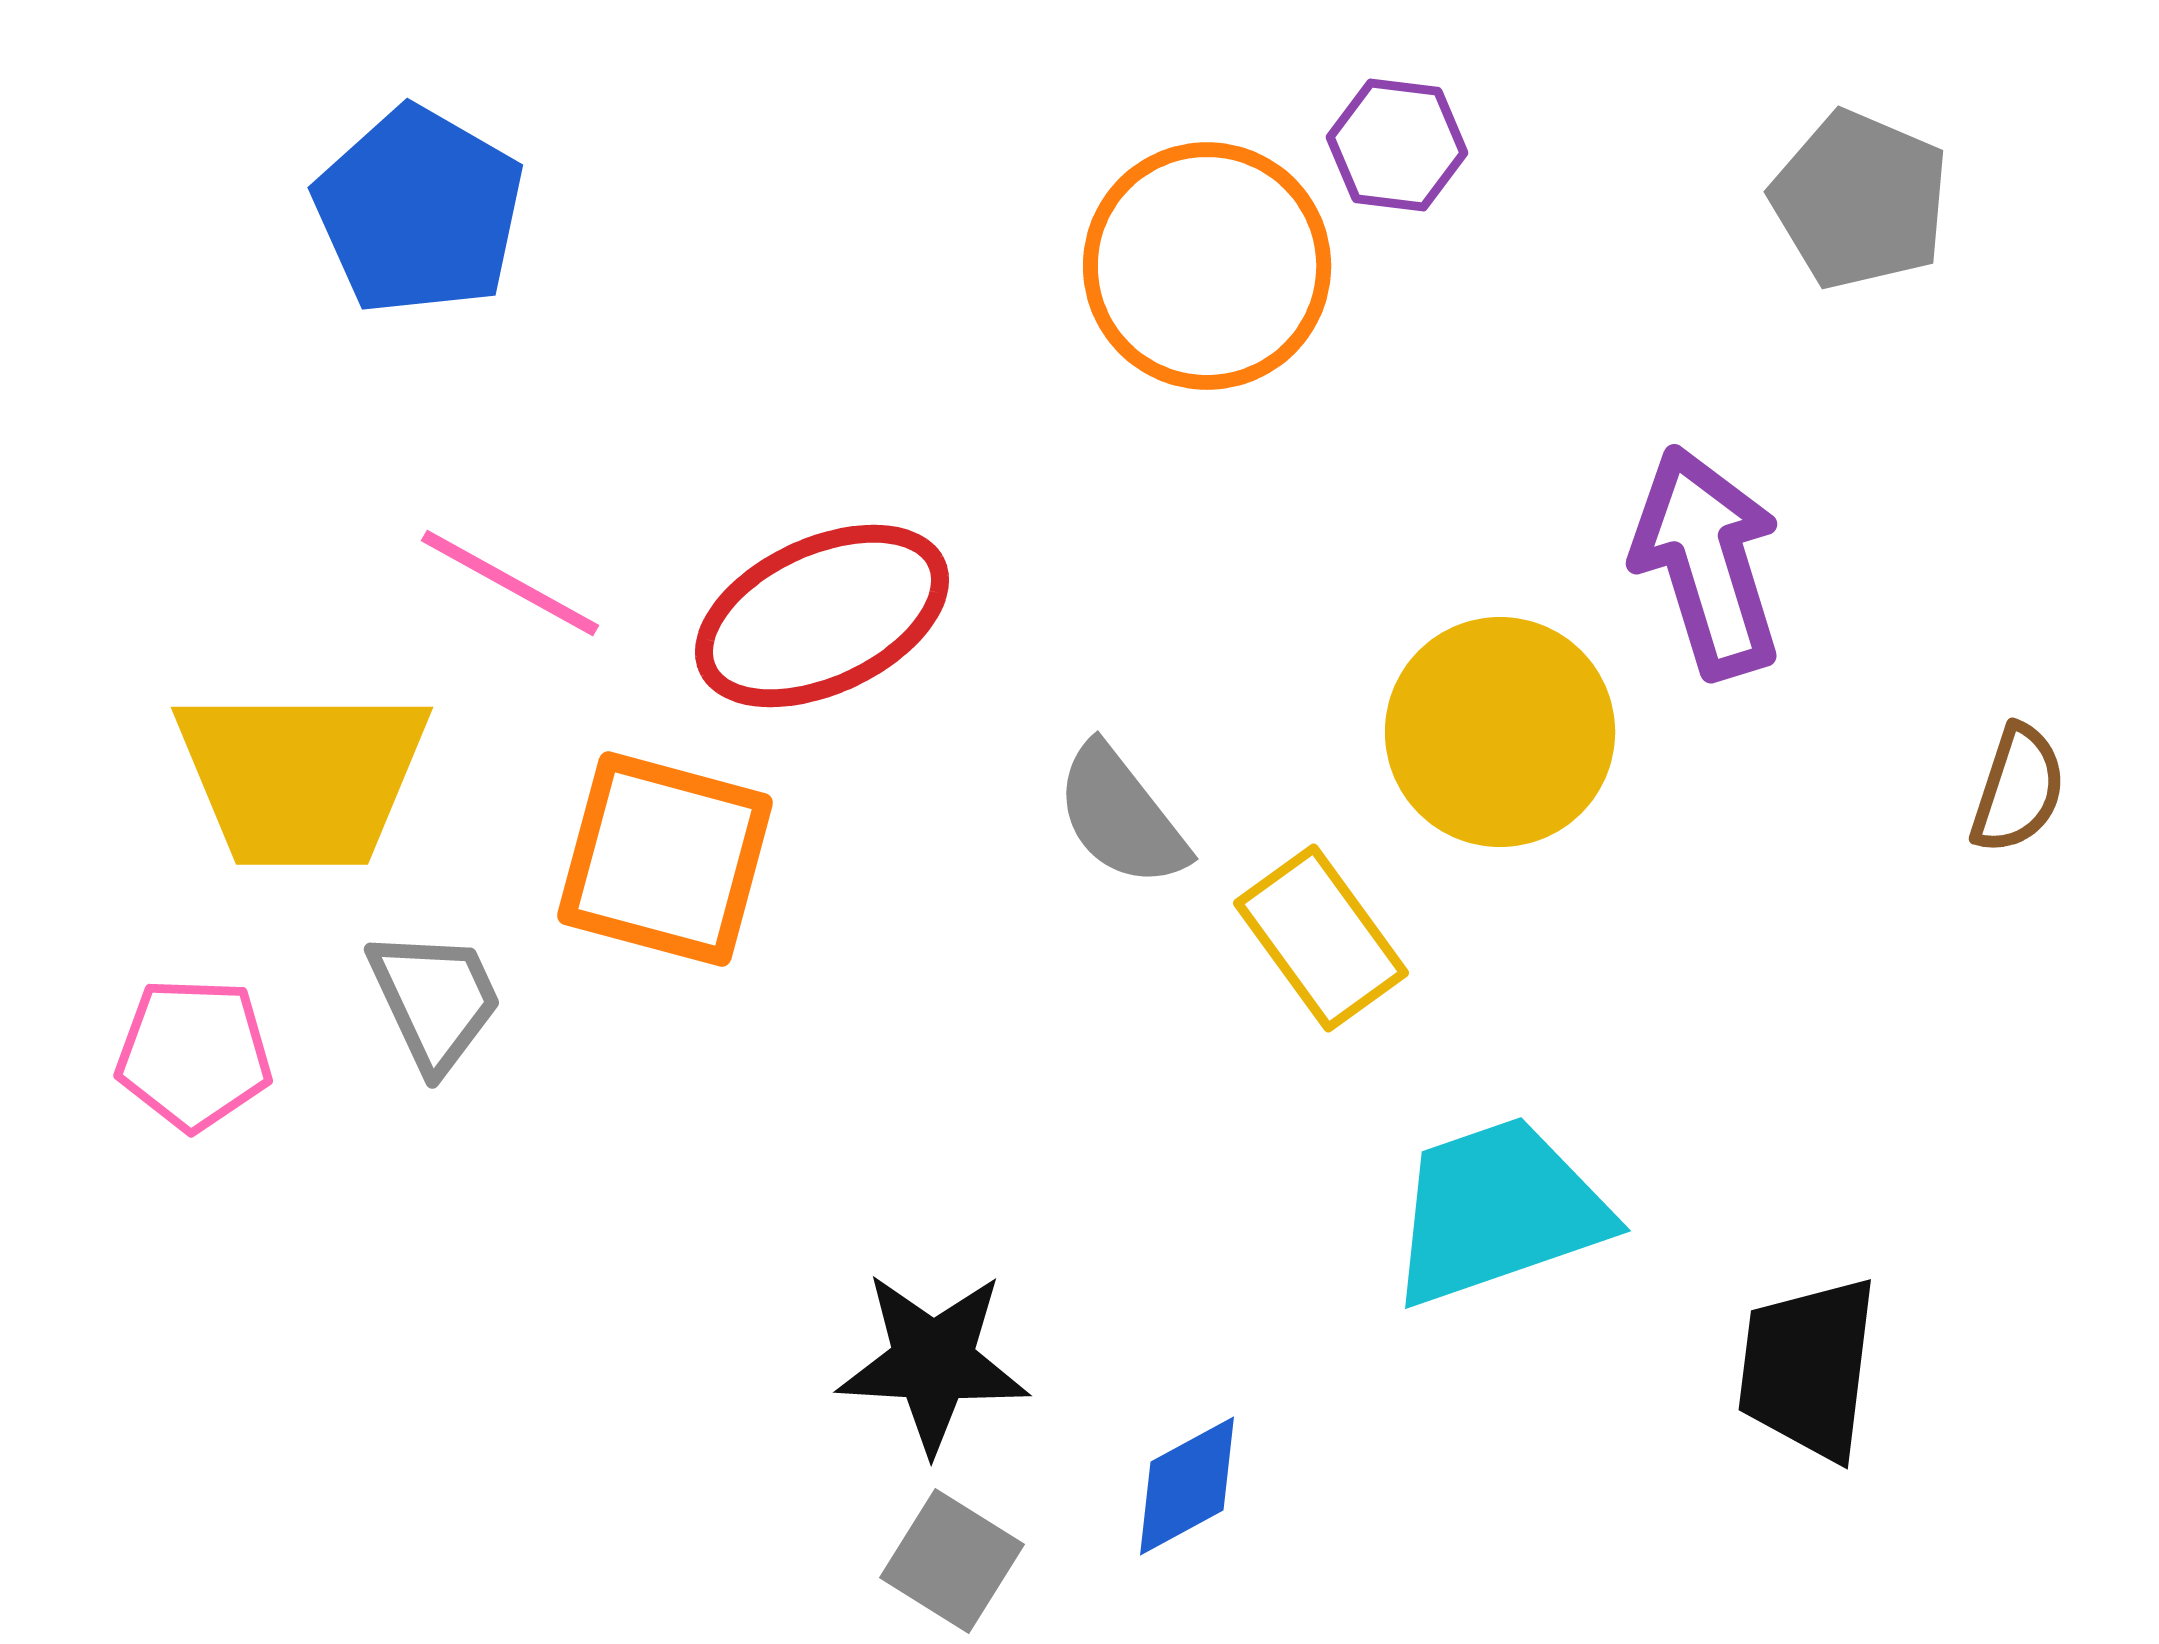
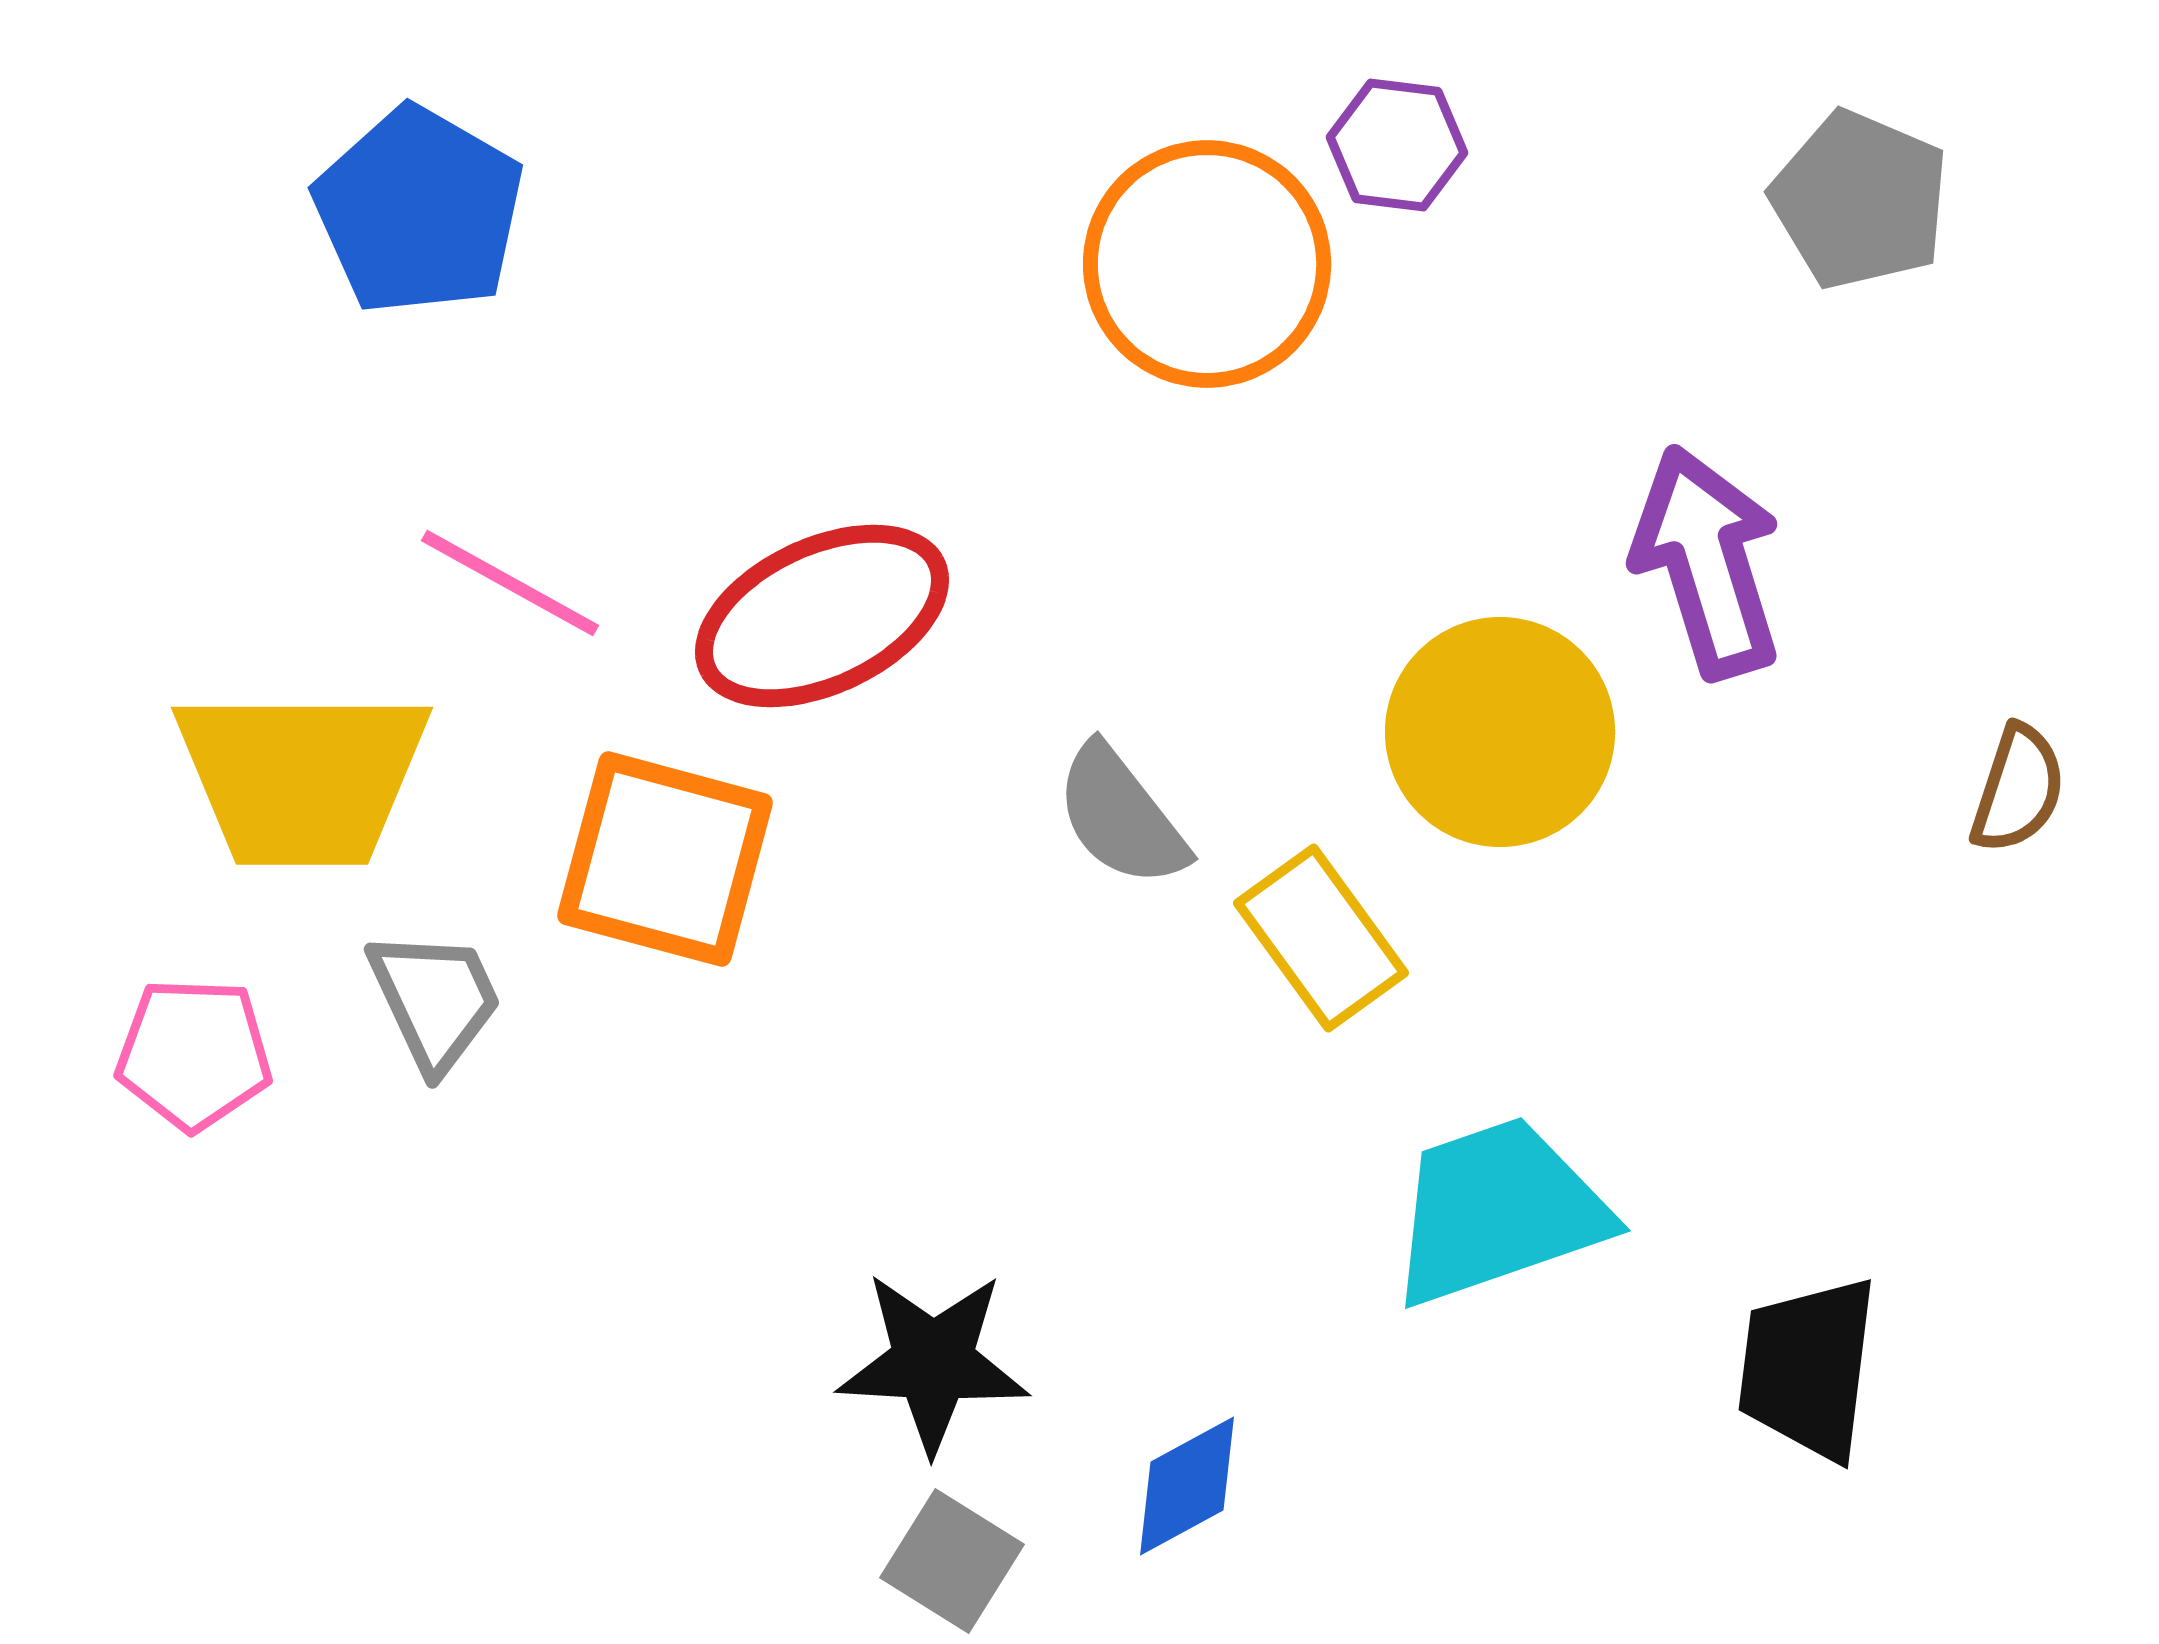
orange circle: moved 2 px up
